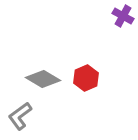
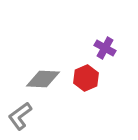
purple cross: moved 18 px left, 32 px down
gray diamond: rotated 28 degrees counterclockwise
